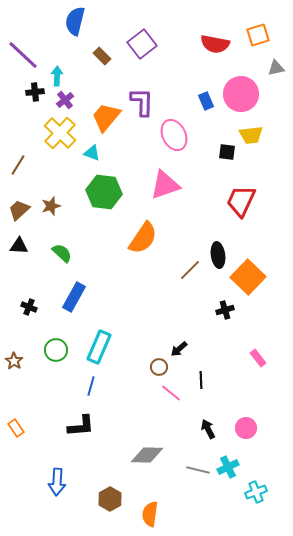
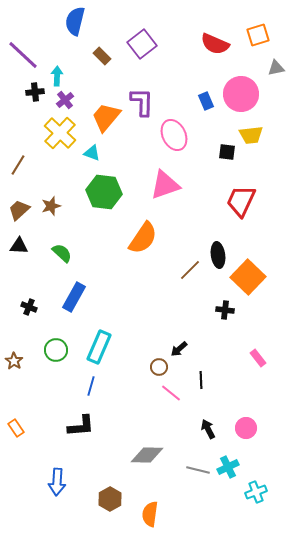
red semicircle at (215, 44): rotated 12 degrees clockwise
black cross at (225, 310): rotated 24 degrees clockwise
